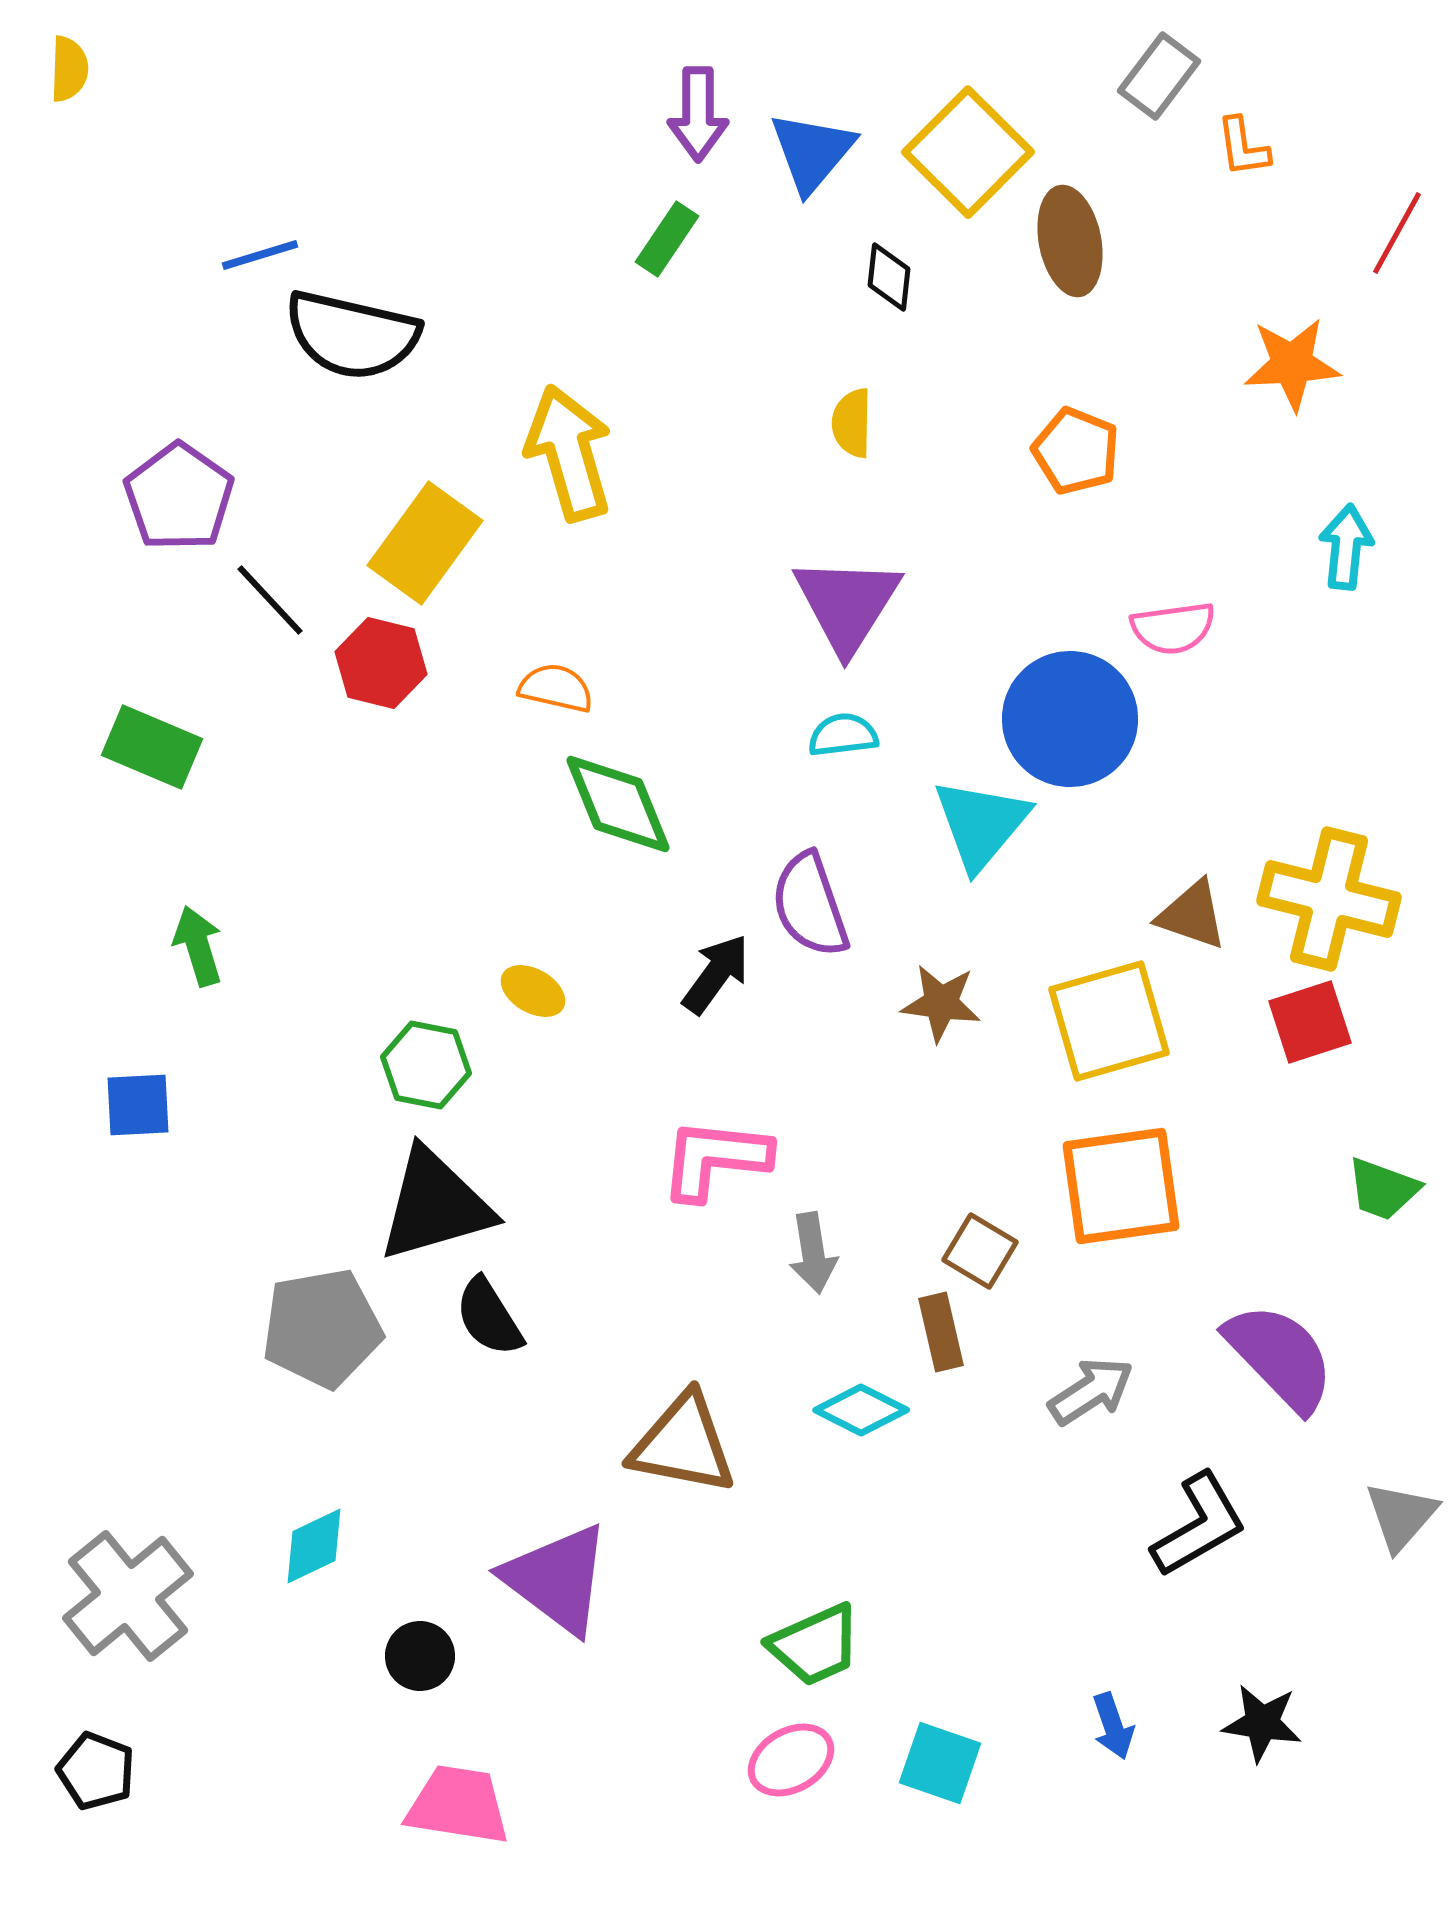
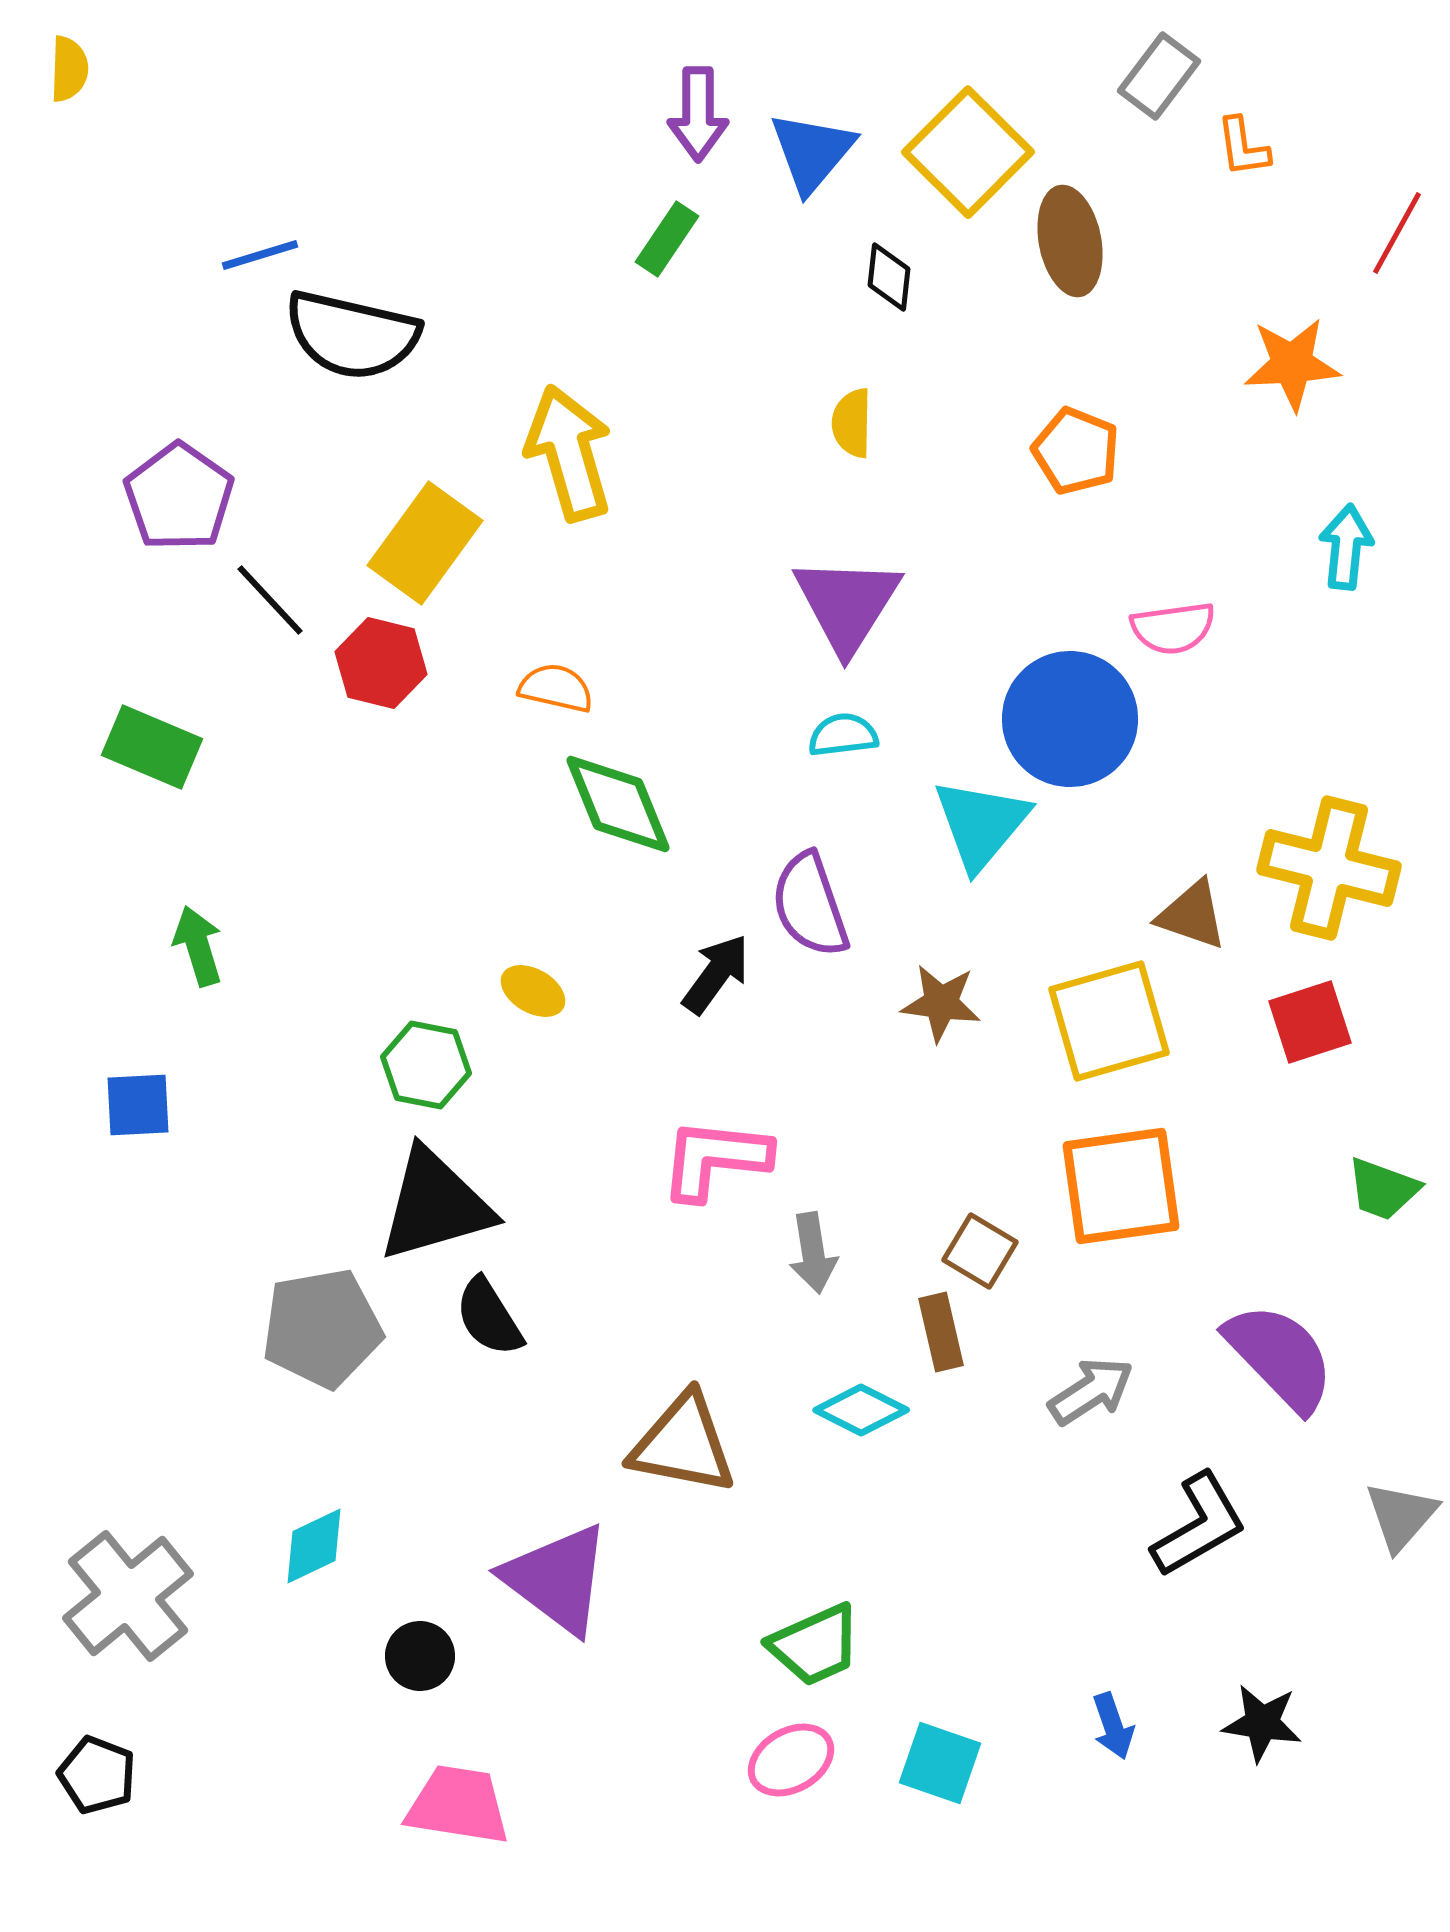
yellow cross at (1329, 899): moved 31 px up
black pentagon at (96, 1771): moved 1 px right, 4 px down
